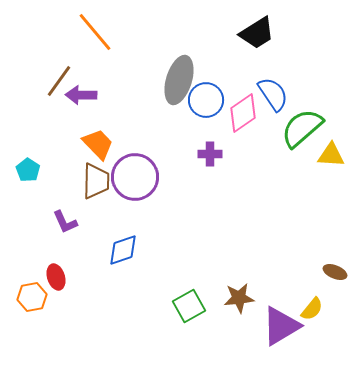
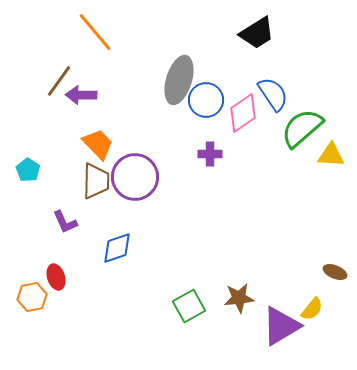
blue diamond: moved 6 px left, 2 px up
